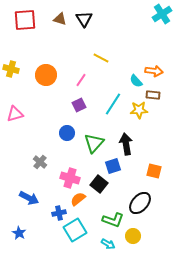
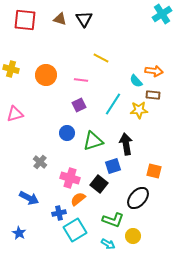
red square: rotated 10 degrees clockwise
pink line: rotated 64 degrees clockwise
green triangle: moved 1 px left, 2 px up; rotated 30 degrees clockwise
black ellipse: moved 2 px left, 5 px up
